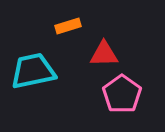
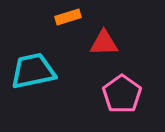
orange rectangle: moved 9 px up
red triangle: moved 11 px up
